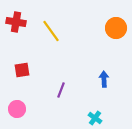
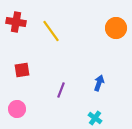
blue arrow: moved 5 px left, 4 px down; rotated 21 degrees clockwise
